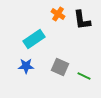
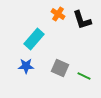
black L-shape: rotated 10 degrees counterclockwise
cyan rectangle: rotated 15 degrees counterclockwise
gray square: moved 1 px down
